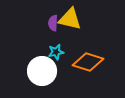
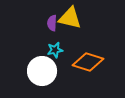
yellow triangle: moved 1 px up
purple semicircle: moved 1 px left
cyan star: moved 1 px left, 2 px up
